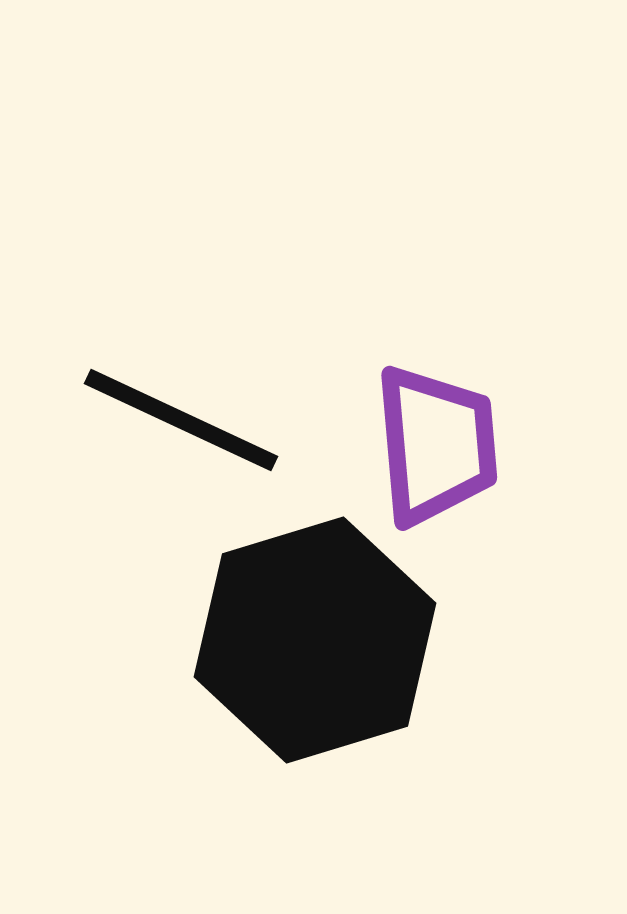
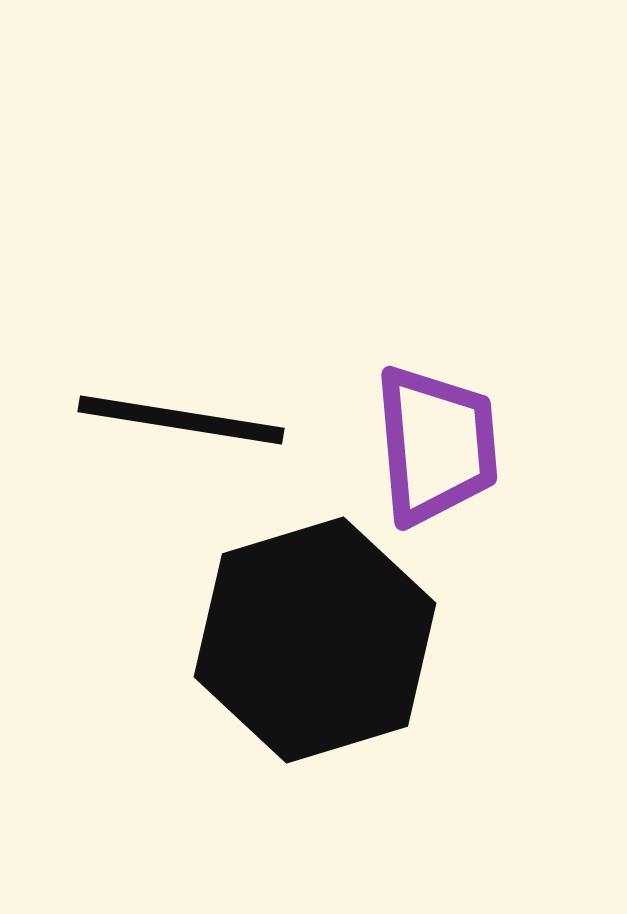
black line: rotated 16 degrees counterclockwise
